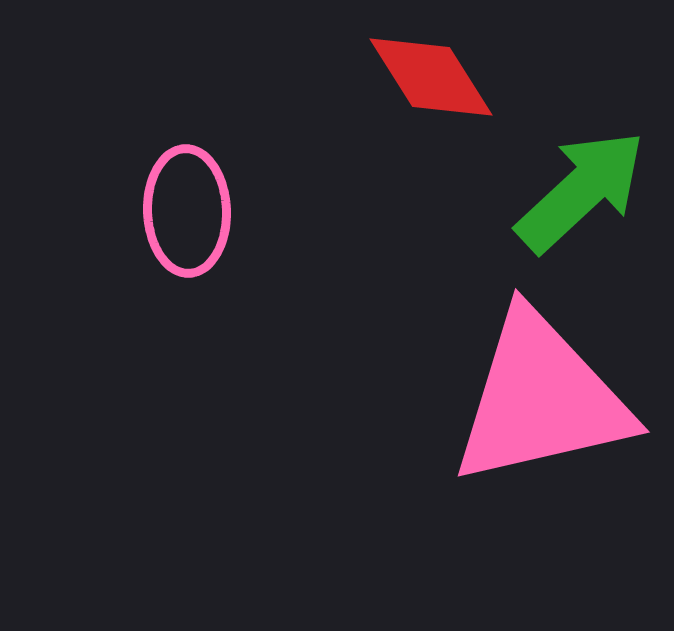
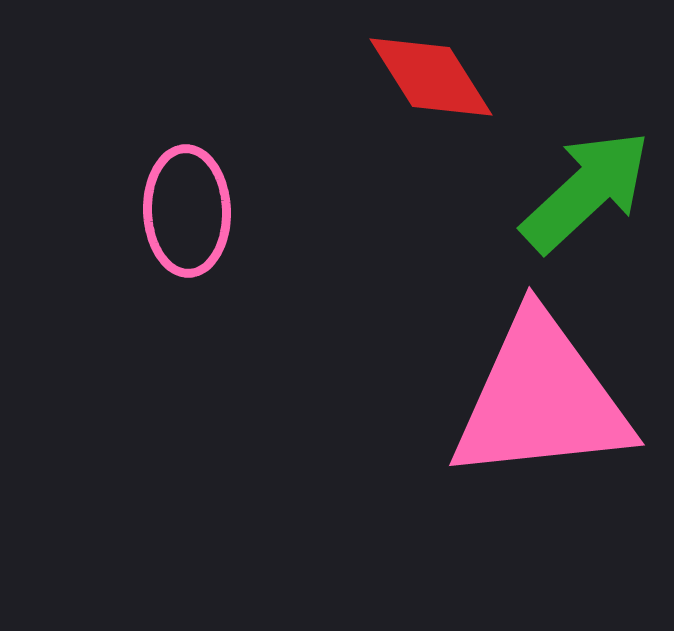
green arrow: moved 5 px right
pink triangle: rotated 7 degrees clockwise
